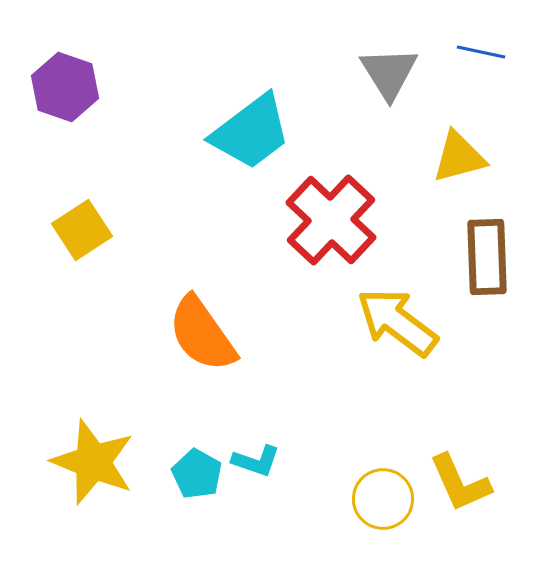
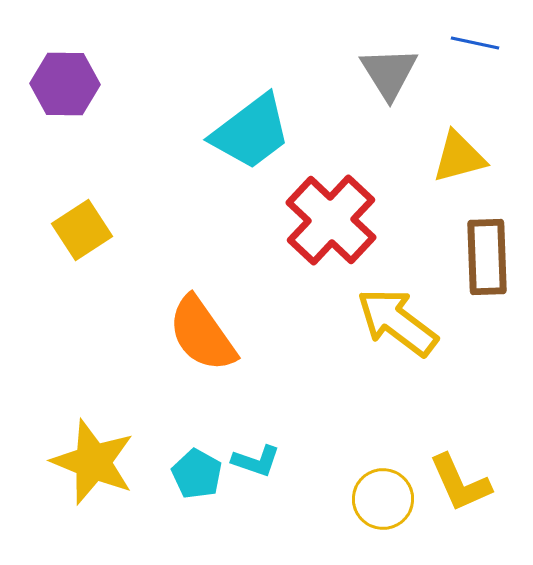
blue line: moved 6 px left, 9 px up
purple hexagon: moved 3 px up; rotated 18 degrees counterclockwise
